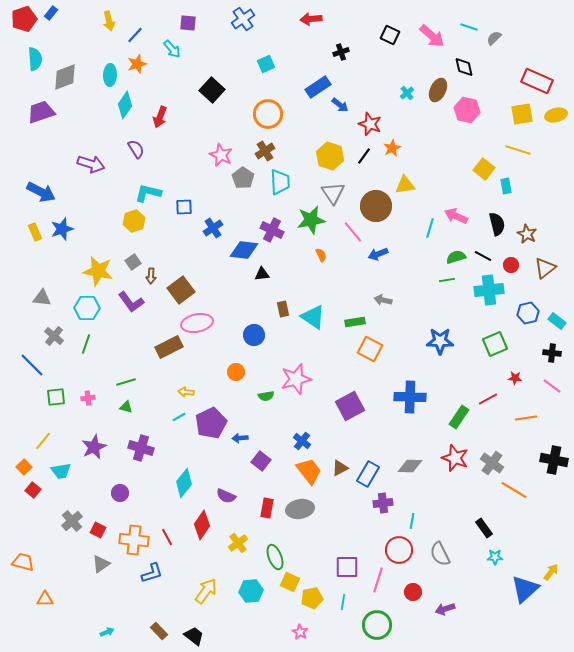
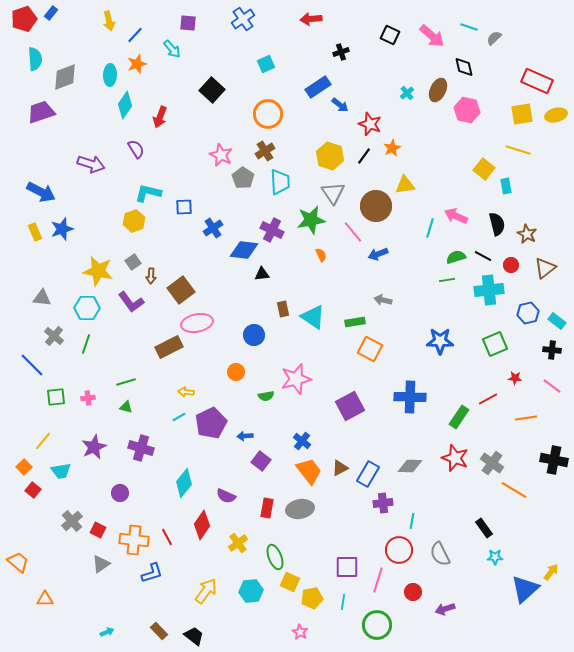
black cross at (552, 353): moved 3 px up
blue arrow at (240, 438): moved 5 px right, 2 px up
orange trapezoid at (23, 562): moved 5 px left; rotated 25 degrees clockwise
